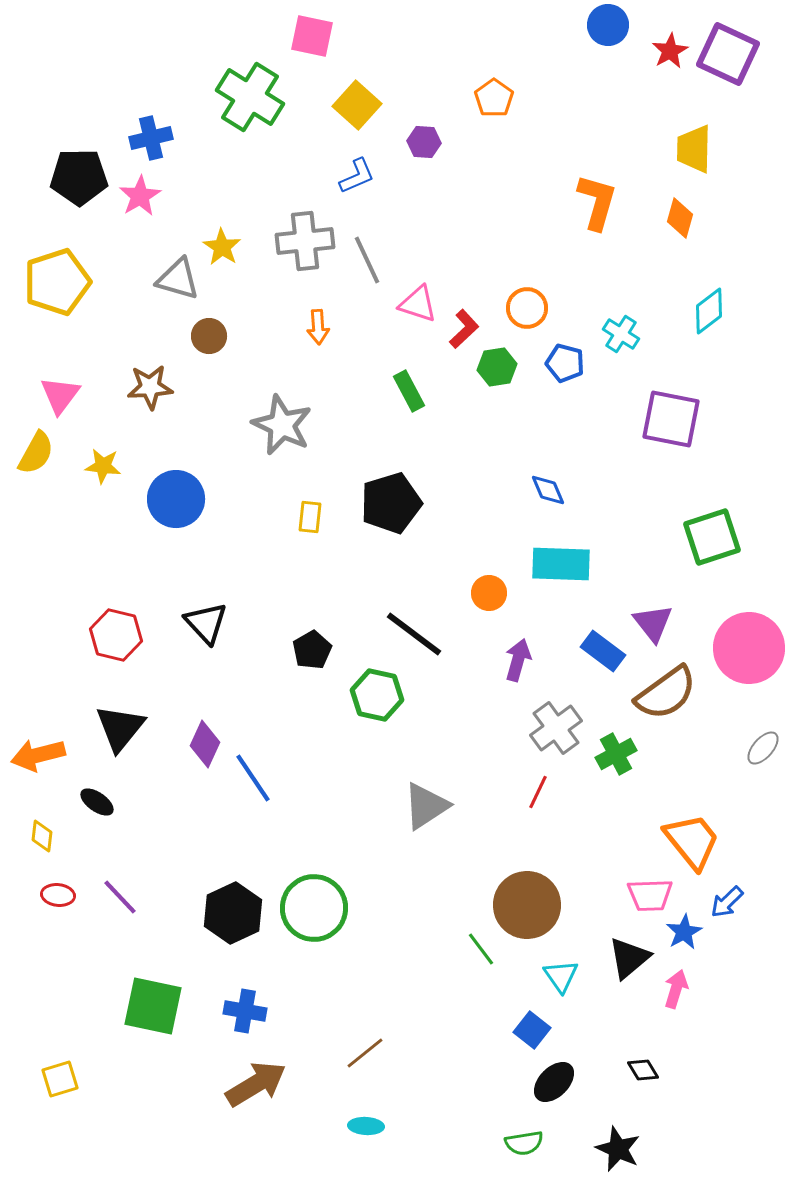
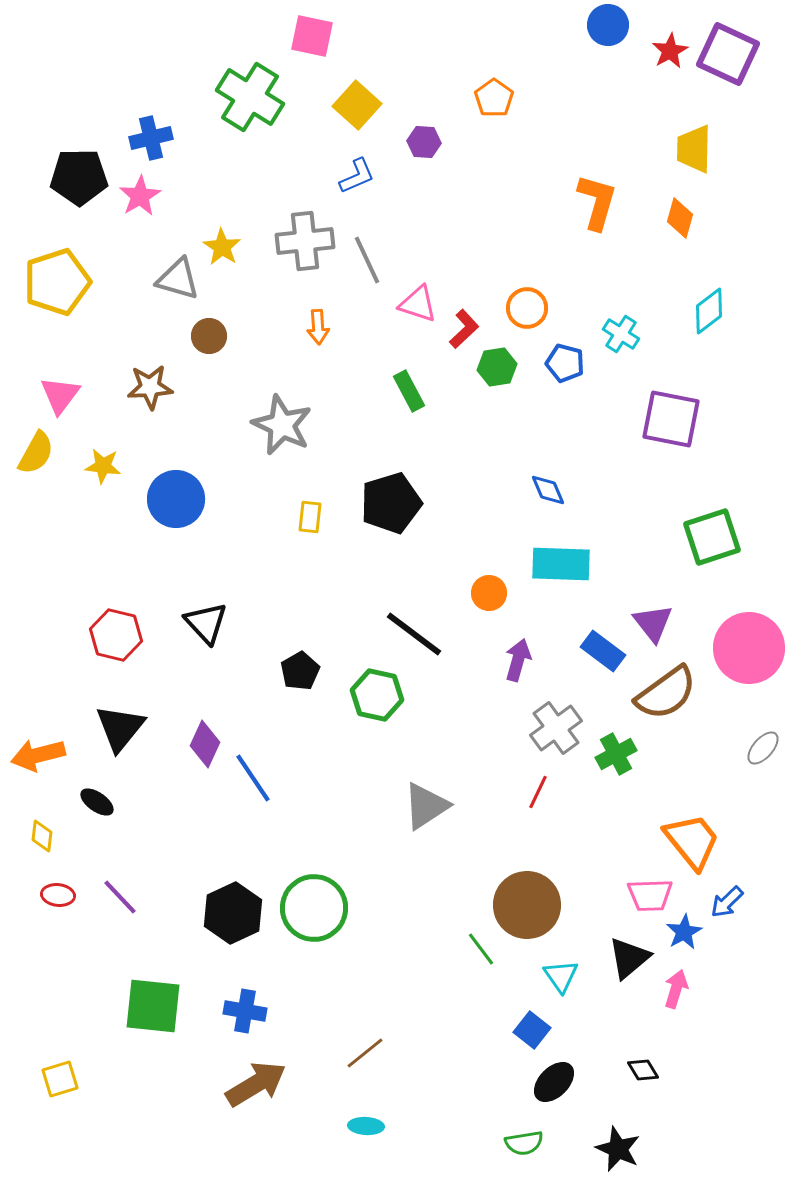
black pentagon at (312, 650): moved 12 px left, 21 px down
green square at (153, 1006): rotated 6 degrees counterclockwise
